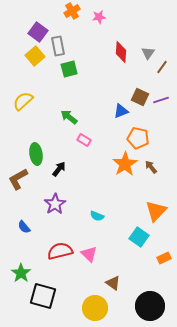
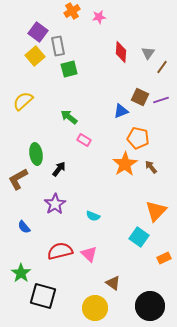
cyan semicircle: moved 4 px left
